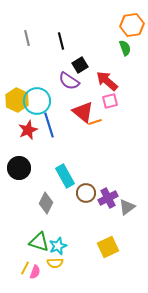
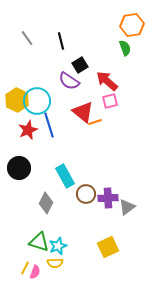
gray line: rotated 21 degrees counterclockwise
brown circle: moved 1 px down
purple cross: rotated 24 degrees clockwise
